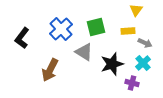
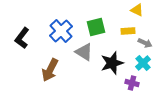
yellow triangle: moved 1 px right; rotated 40 degrees counterclockwise
blue cross: moved 2 px down
black star: moved 1 px up
